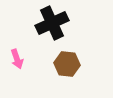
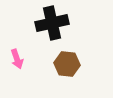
black cross: rotated 12 degrees clockwise
